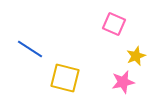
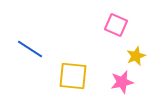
pink square: moved 2 px right, 1 px down
yellow square: moved 8 px right, 2 px up; rotated 8 degrees counterclockwise
pink star: moved 1 px left
